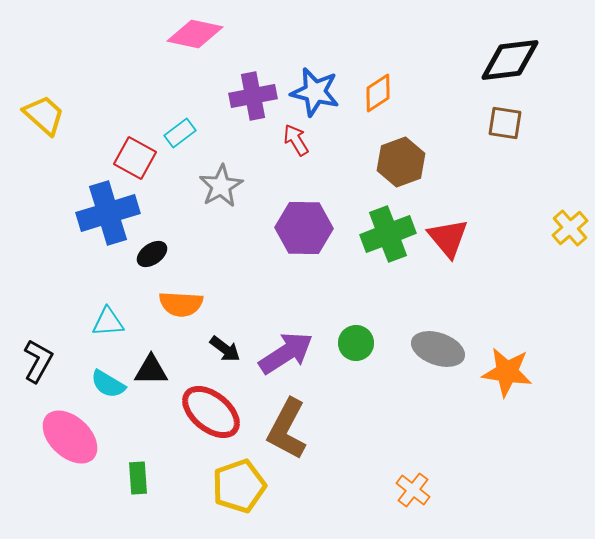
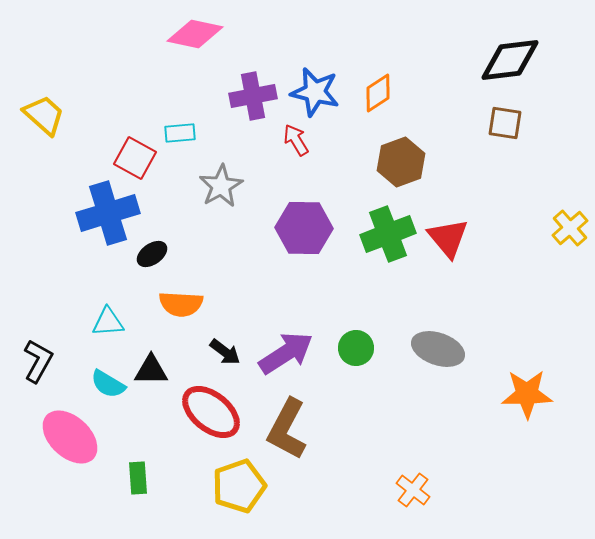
cyan rectangle: rotated 32 degrees clockwise
green circle: moved 5 px down
black arrow: moved 3 px down
orange star: moved 20 px right, 22 px down; rotated 9 degrees counterclockwise
